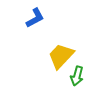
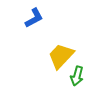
blue L-shape: moved 1 px left
